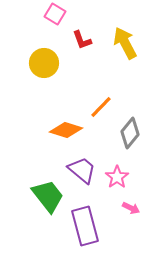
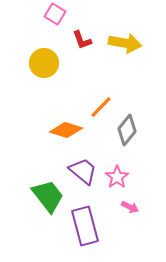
yellow arrow: rotated 128 degrees clockwise
gray diamond: moved 3 px left, 3 px up
purple trapezoid: moved 1 px right, 1 px down
pink arrow: moved 1 px left, 1 px up
